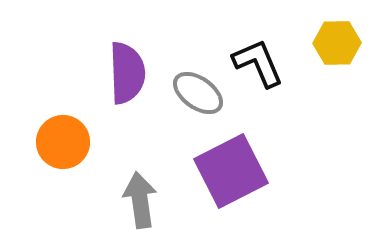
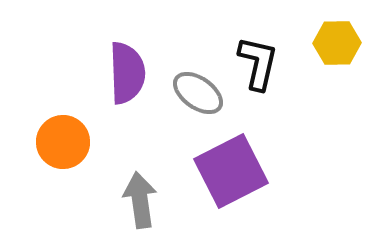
black L-shape: rotated 36 degrees clockwise
